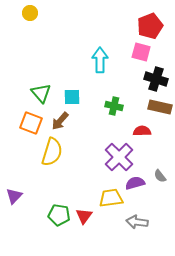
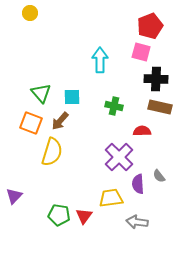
black cross: rotated 15 degrees counterclockwise
gray semicircle: moved 1 px left
purple semicircle: moved 3 px right, 1 px down; rotated 78 degrees counterclockwise
